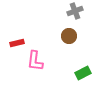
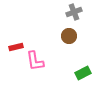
gray cross: moved 1 px left, 1 px down
red rectangle: moved 1 px left, 4 px down
pink L-shape: rotated 15 degrees counterclockwise
